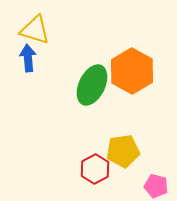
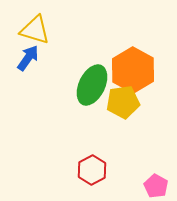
blue arrow: rotated 40 degrees clockwise
orange hexagon: moved 1 px right, 1 px up
yellow pentagon: moved 49 px up
red hexagon: moved 3 px left, 1 px down
pink pentagon: rotated 15 degrees clockwise
